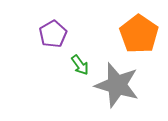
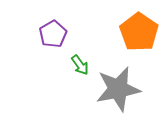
orange pentagon: moved 2 px up
gray star: moved 1 px right, 4 px down; rotated 27 degrees counterclockwise
